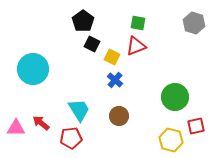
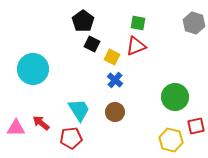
brown circle: moved 4 px left, 4 px up
